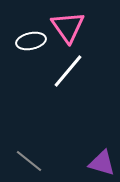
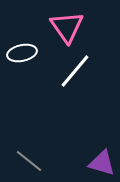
pink triangle: moved 1 px left
white ellipse: moved 9 px left, 12 px down
white line: moved 7 px right
